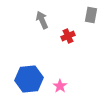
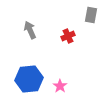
gray arrow: moved 12 px left, 10 px down
